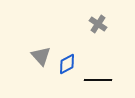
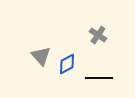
gray cross: moved 11 px down
black line: moved 1 px right, 2 px up
